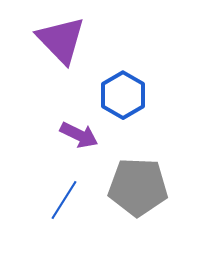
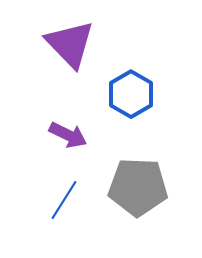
purple triangle: moved 9 px right, 4 px down
blue hexagon: moved 8 px right, 1 px up
purple arrow: moved 11 px left
